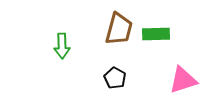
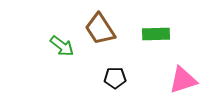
brown trapezoid: moved 19 px left; rotated 132 degrees clockwise
green arrow: rotated 50 degrees counterclockwise
black pentagon: rotated 30 degrees counterclockwise
